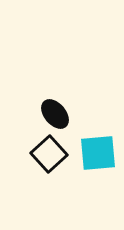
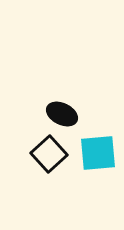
black ellipse: moved 7 px right; rotated 24 degrees counterclockwise
